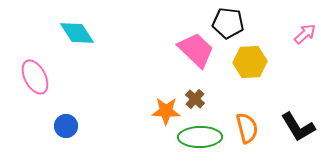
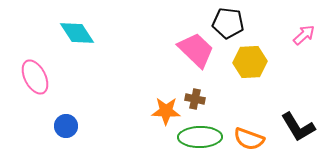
pink arrow: moved 1 px left, 1 px down
brown cross: rotated 30 degrees counterclockwise
orange semicircle: moved 2 px right, 11 px down; rotated 124 degrees clockwise
